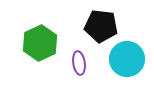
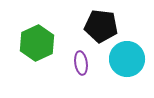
green hexagon: moved 3 px left
purple ellipse: moved 2 px right
